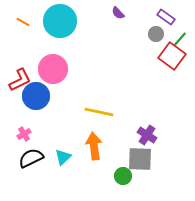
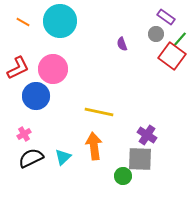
purple semicircle: moved 4 px right, 31 px down; rotated 24 degrees clockwise
red L-shape: moved 2 px left, 12 px up
